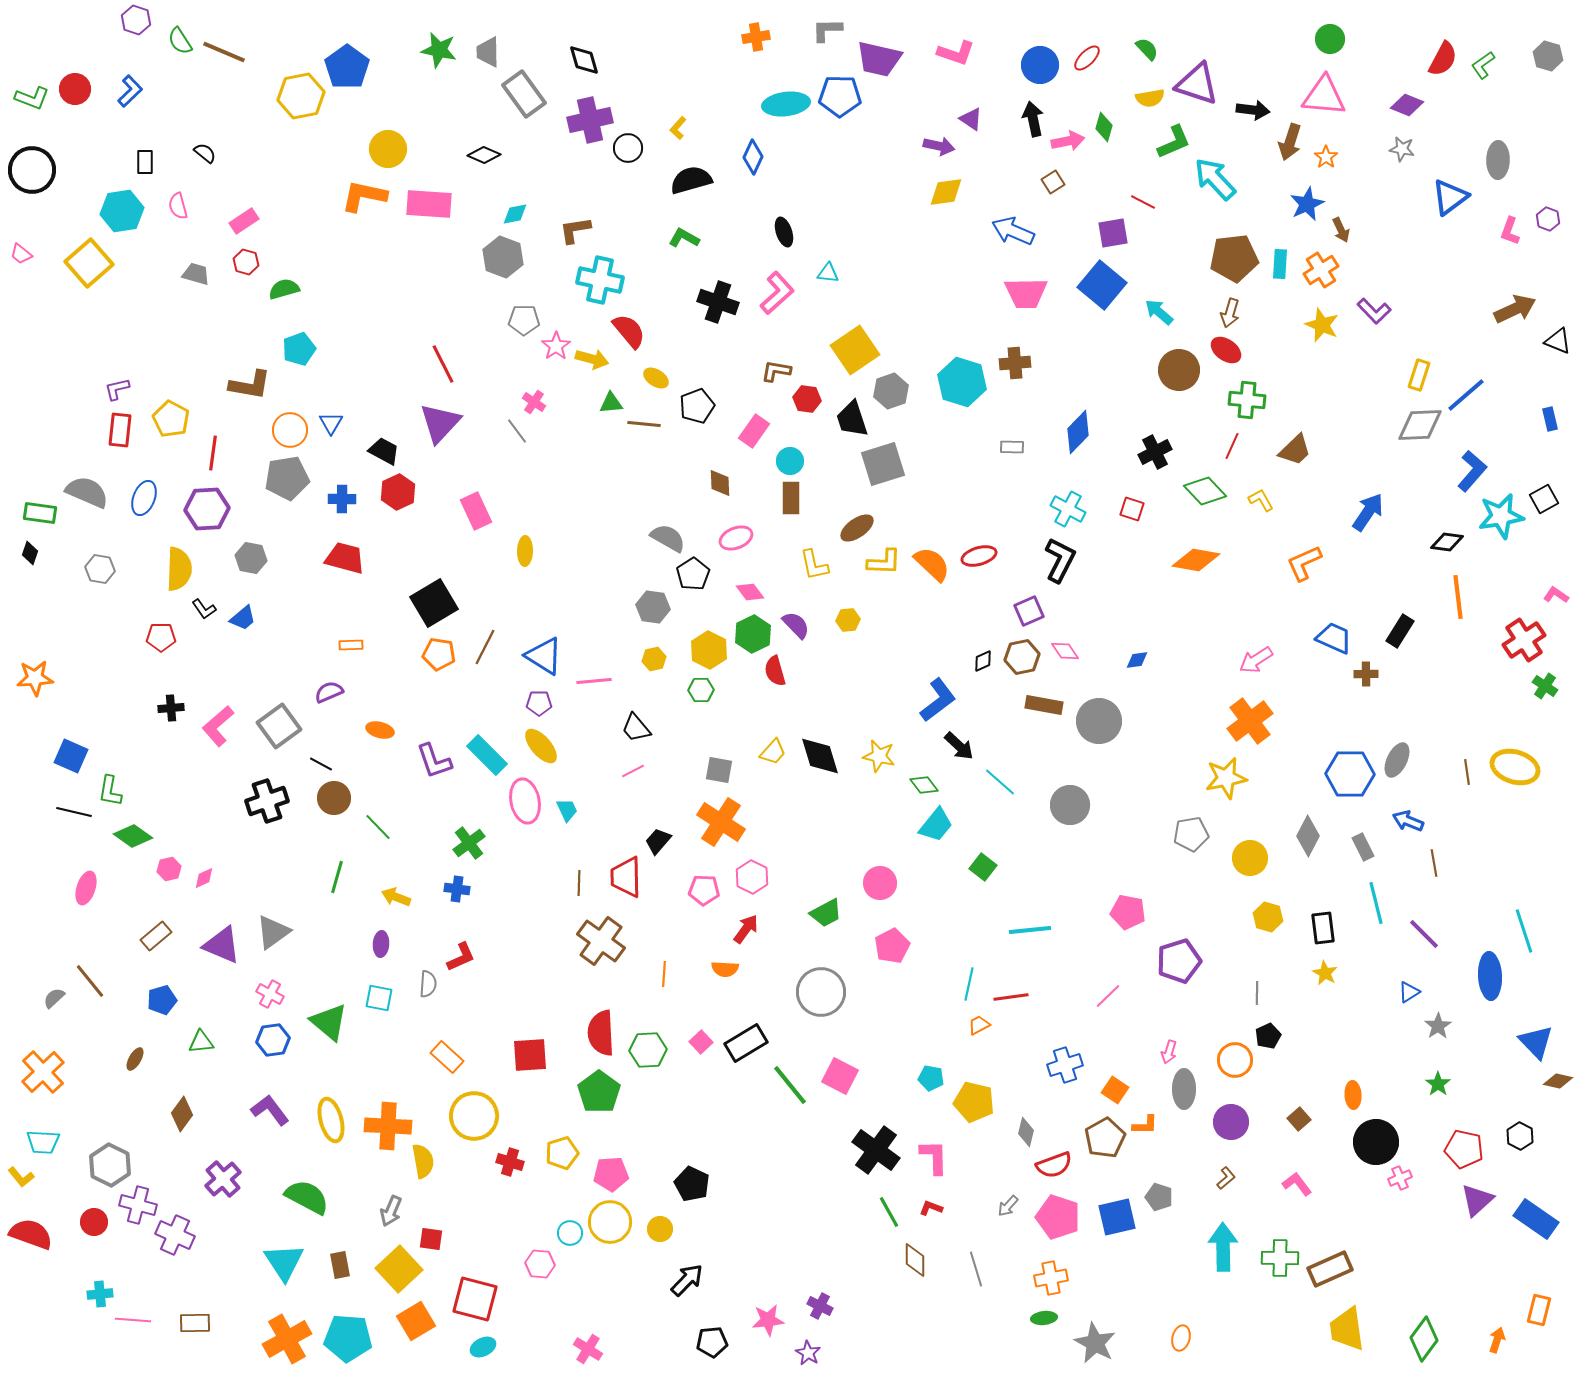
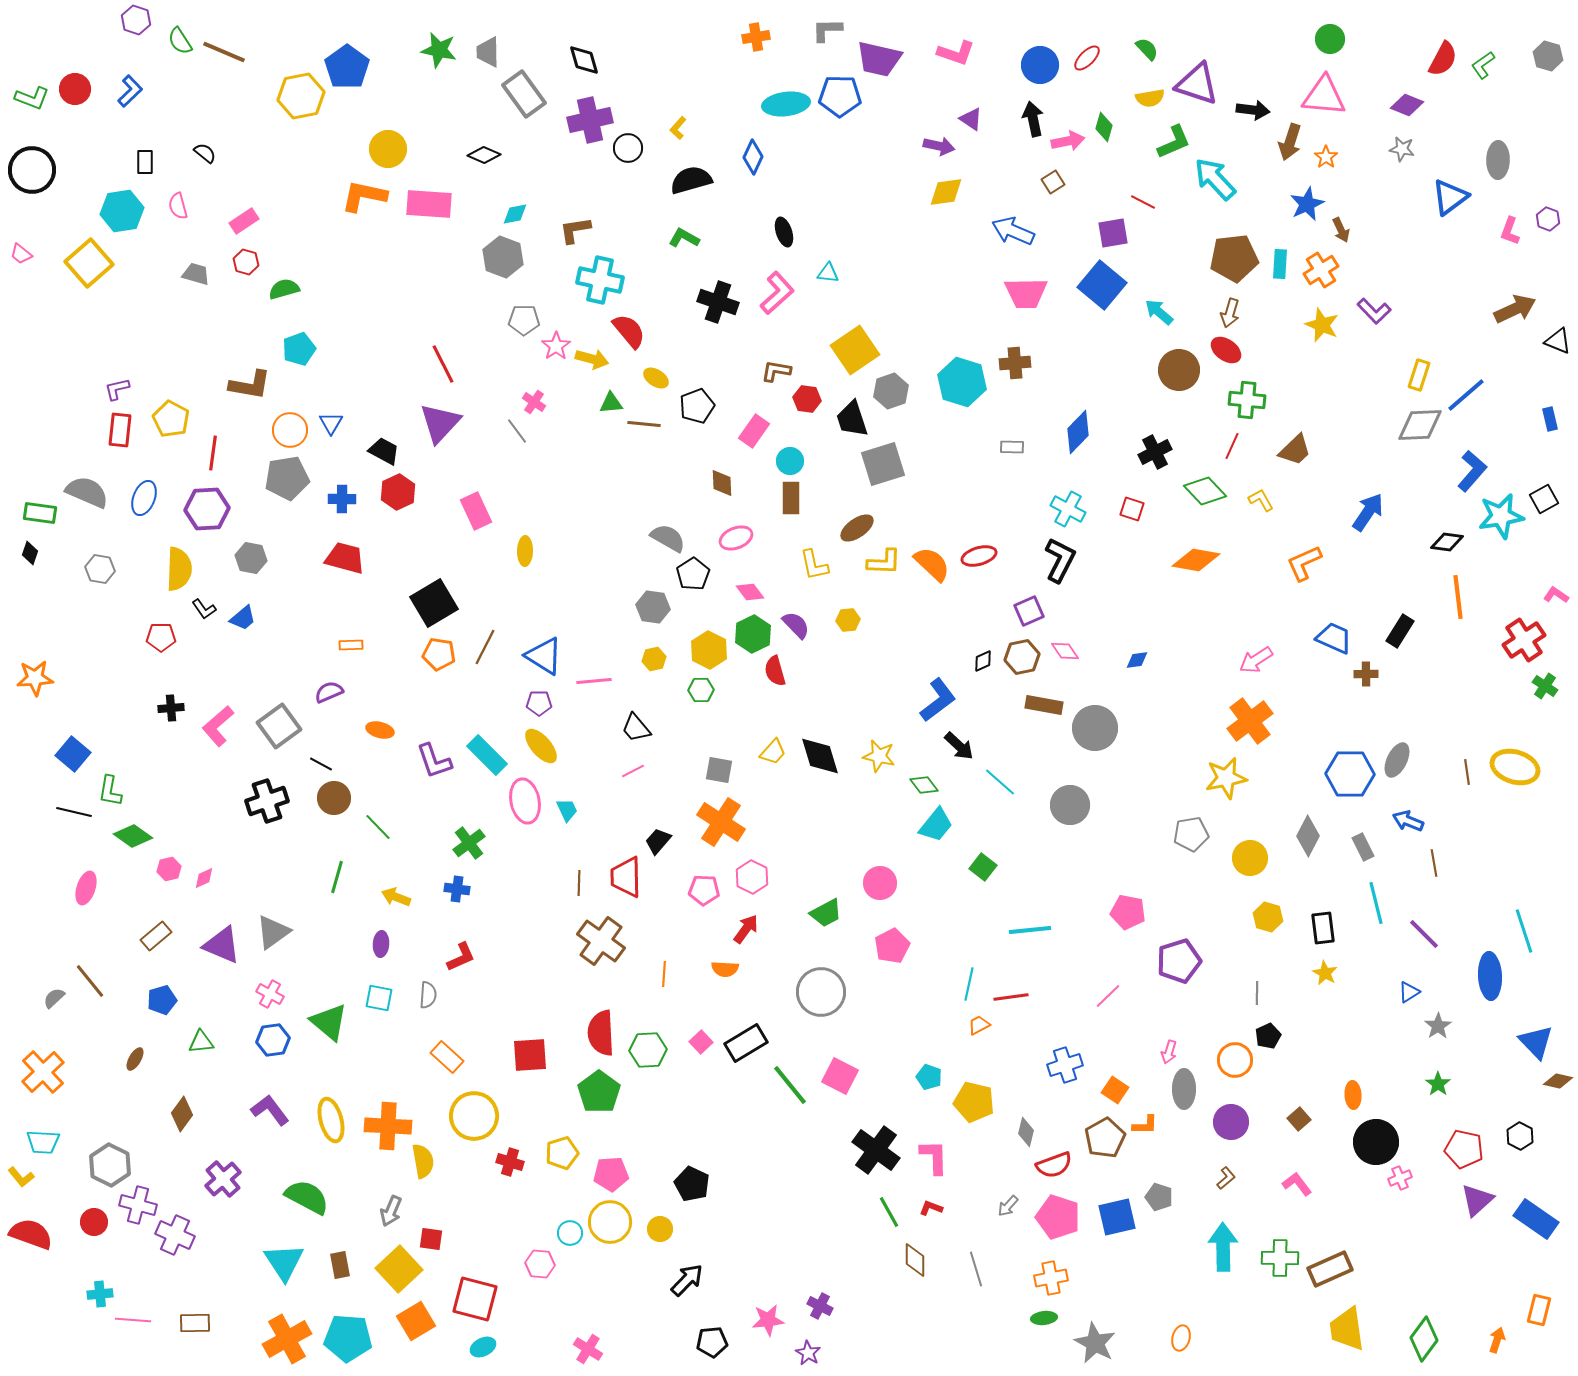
brown diamond at (720, 483): moved 2 px right
gray circle at (1099, 721): moved 4 px left, 7 px down
blue square at (71, 756): moved 2 px right, 2 px up; rotated 16 degrees clockwise
gray semicircle at (428, 984): moved 11 px down
cyan pentagon at (931, 1078): moved 2 px left, 1 px up; rotated 10 degrees clockwise
